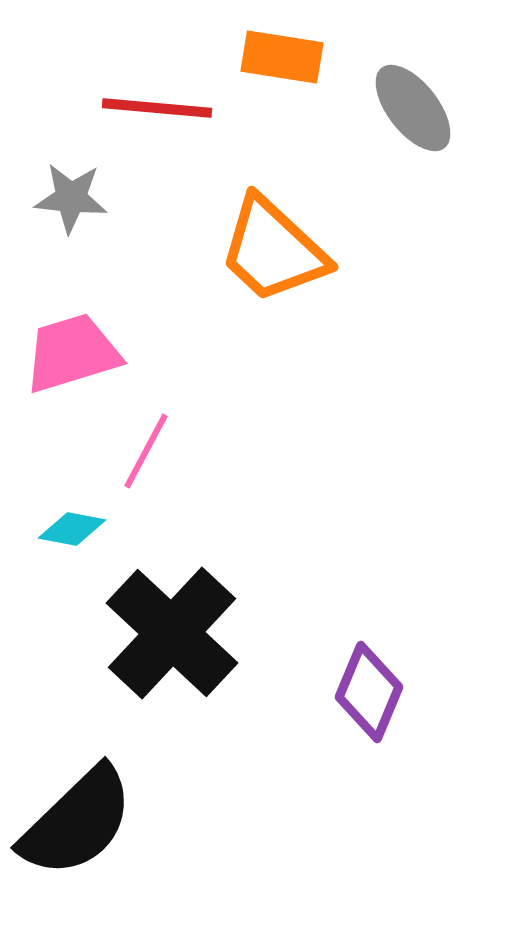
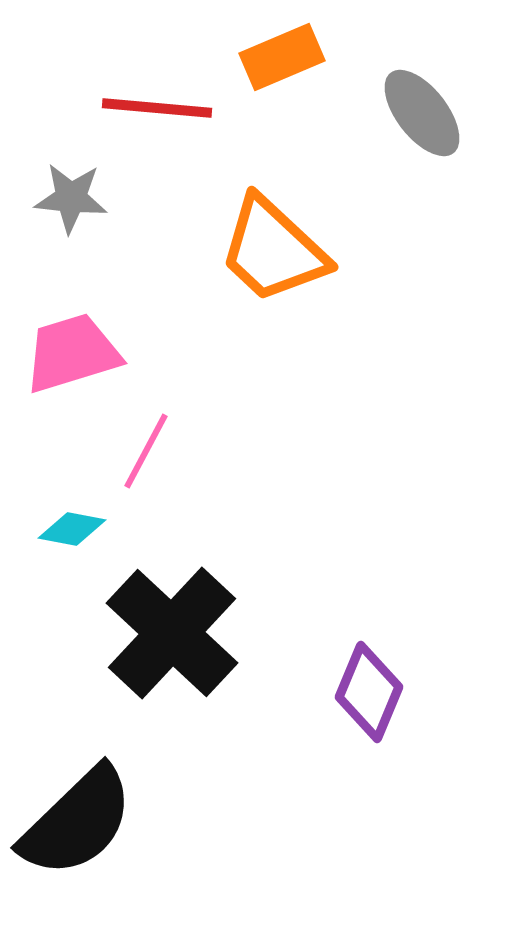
orange rectangle: rotated 32 degrees counterclockwise
gray ellipse: moved 9 px right, 5 px down
